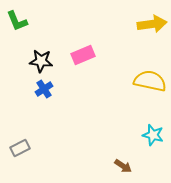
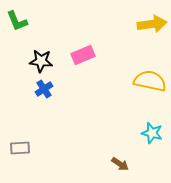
cyan star: moved 1 px left, 2 px up
gray rectangle: rotated 24 degrees clockwise
brown arrow: moved 3 px left, 2 px up
